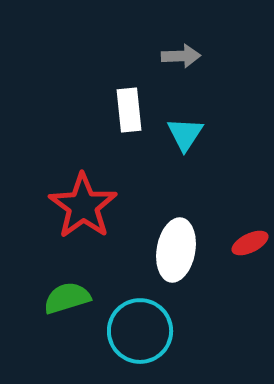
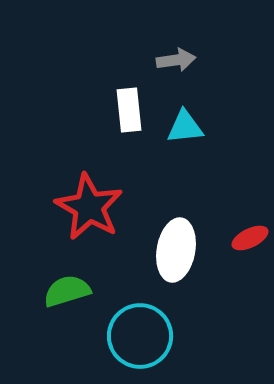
gray arrow: moved 5 px left, 4 px down; rotated 6 degrees counterclockwise
cyan triangle: moved 7 px up; rotated 51 degrees clockwise
red star: moved 6 px right, 1 px down; rotated 6 degrees counterclockwise
red ellipse: moved 5 px up
green semicircle: moved 7 px up
cyan circle: moved 5 px down
